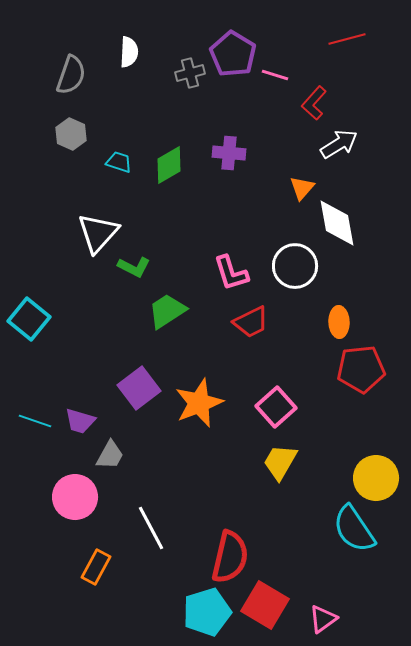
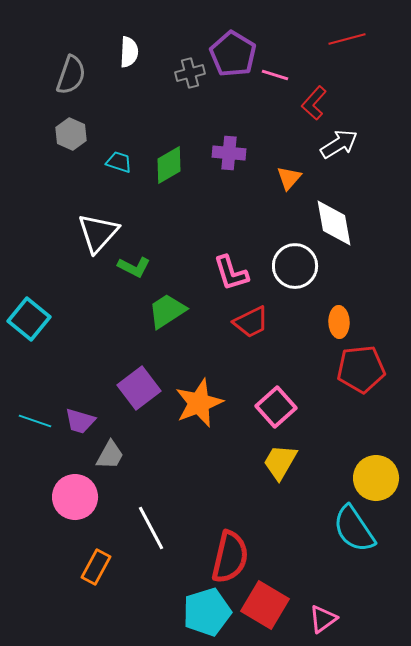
orange triangle: moved 13 px left, 10 px up
white diamond: moved 3 px left
